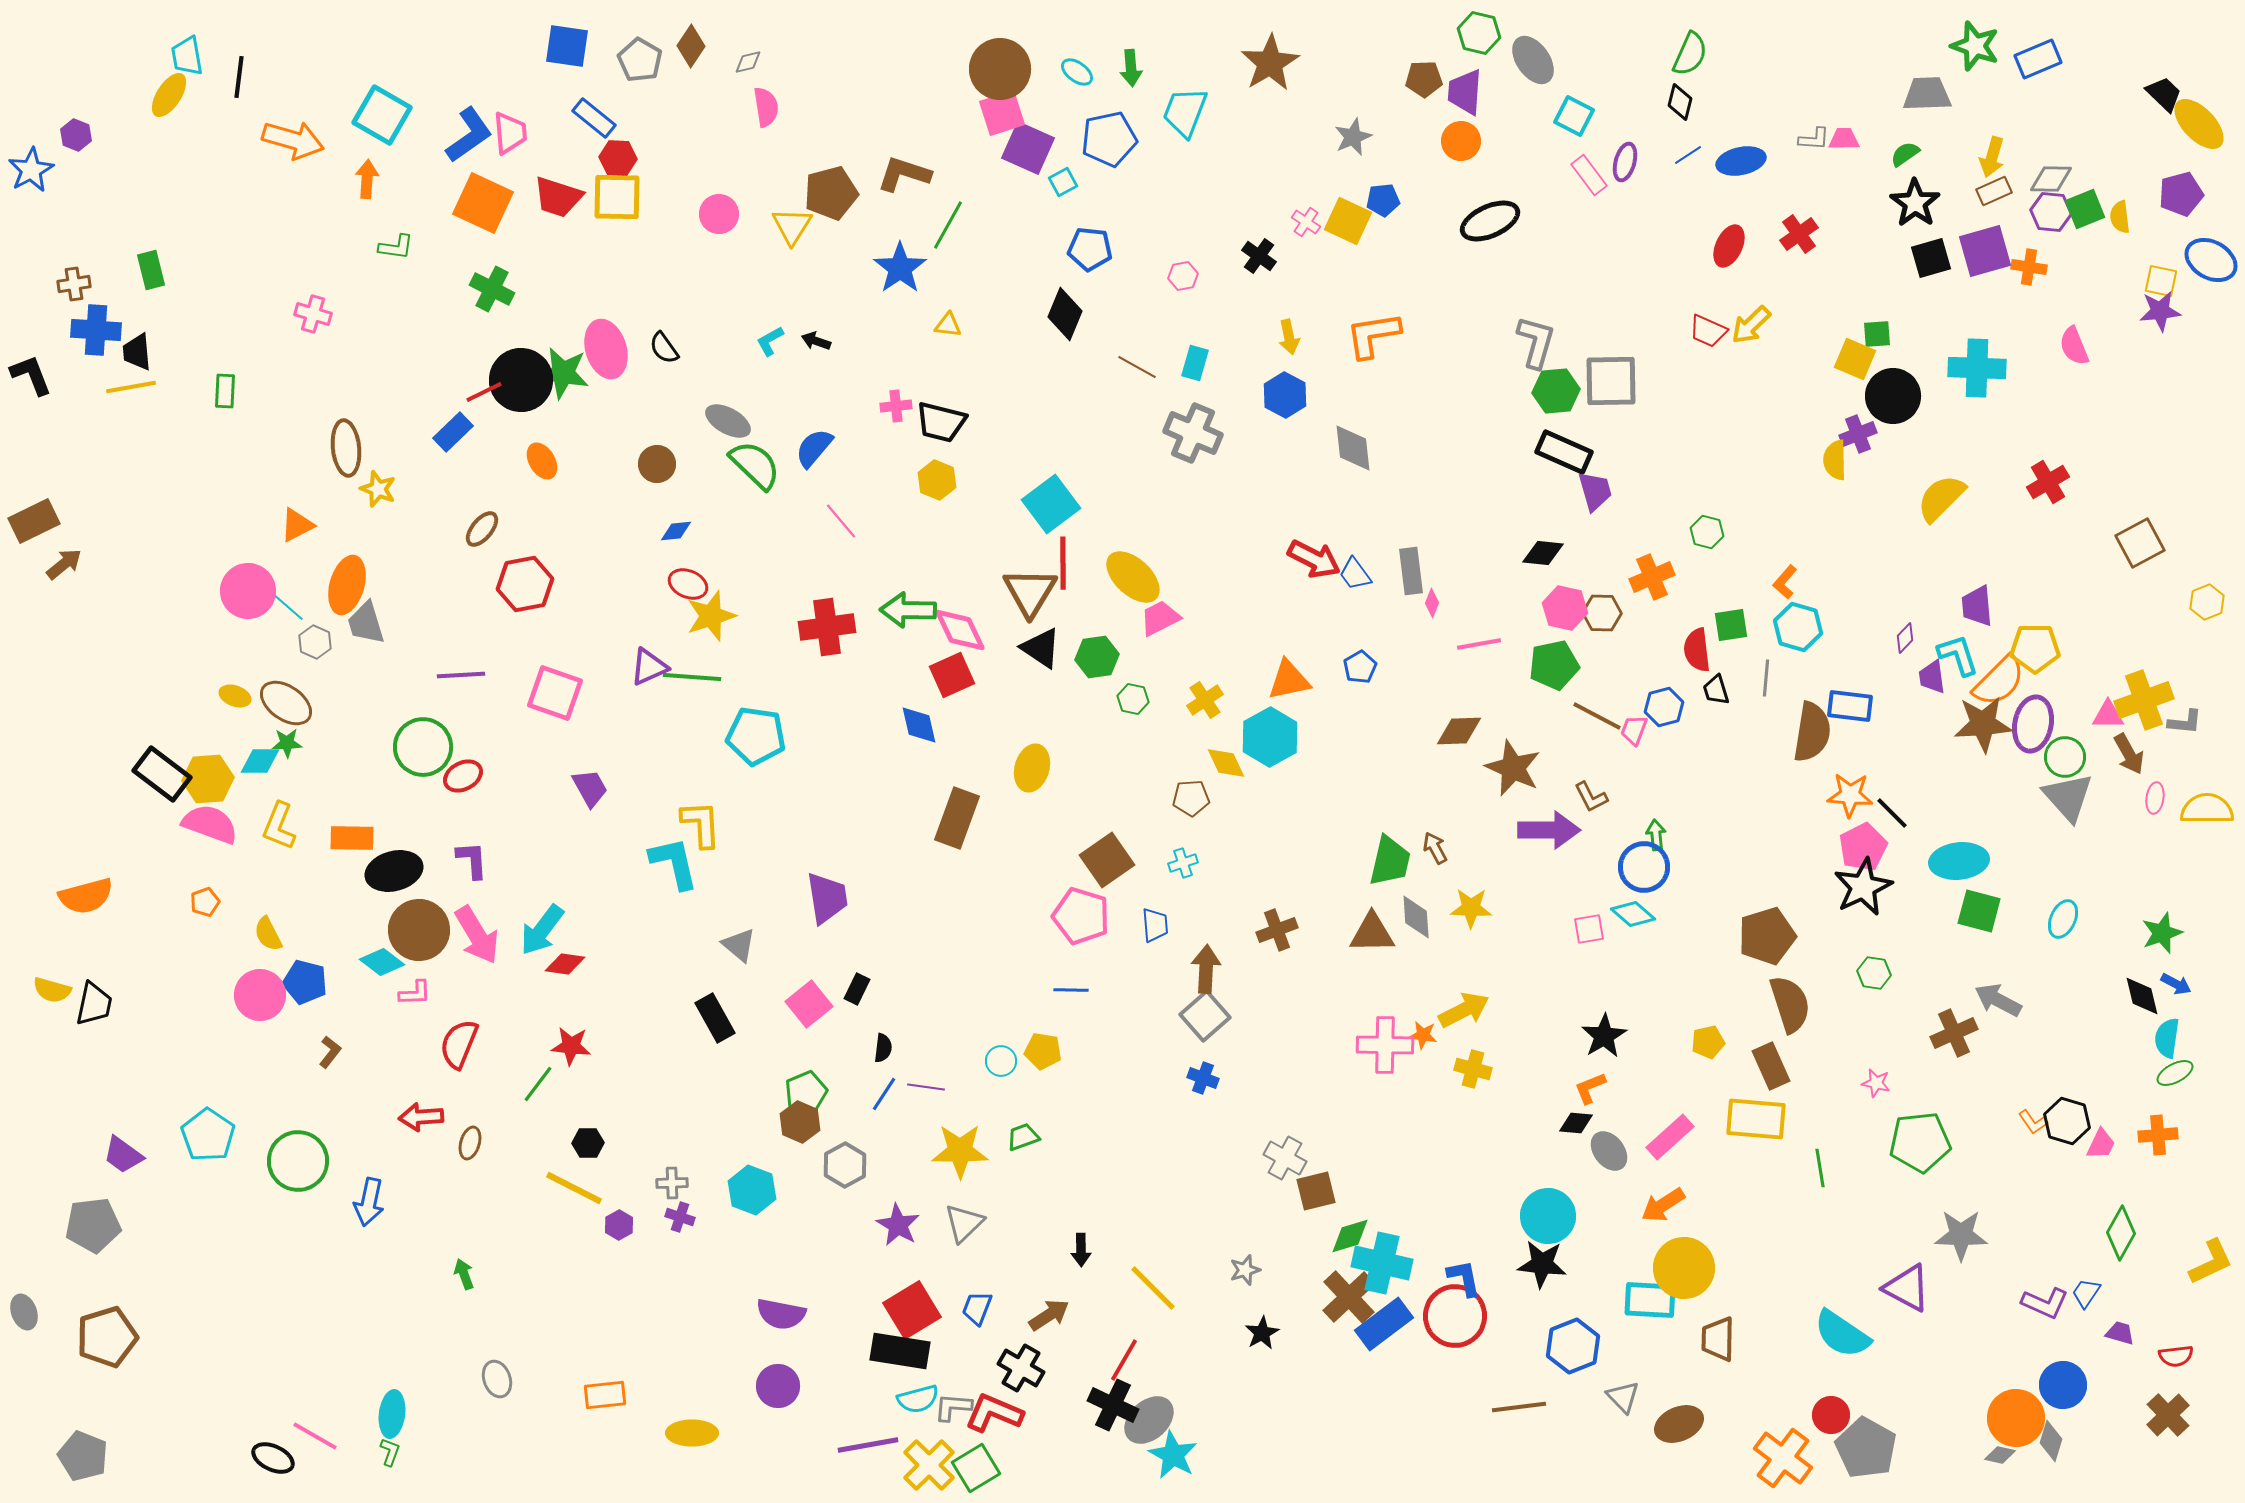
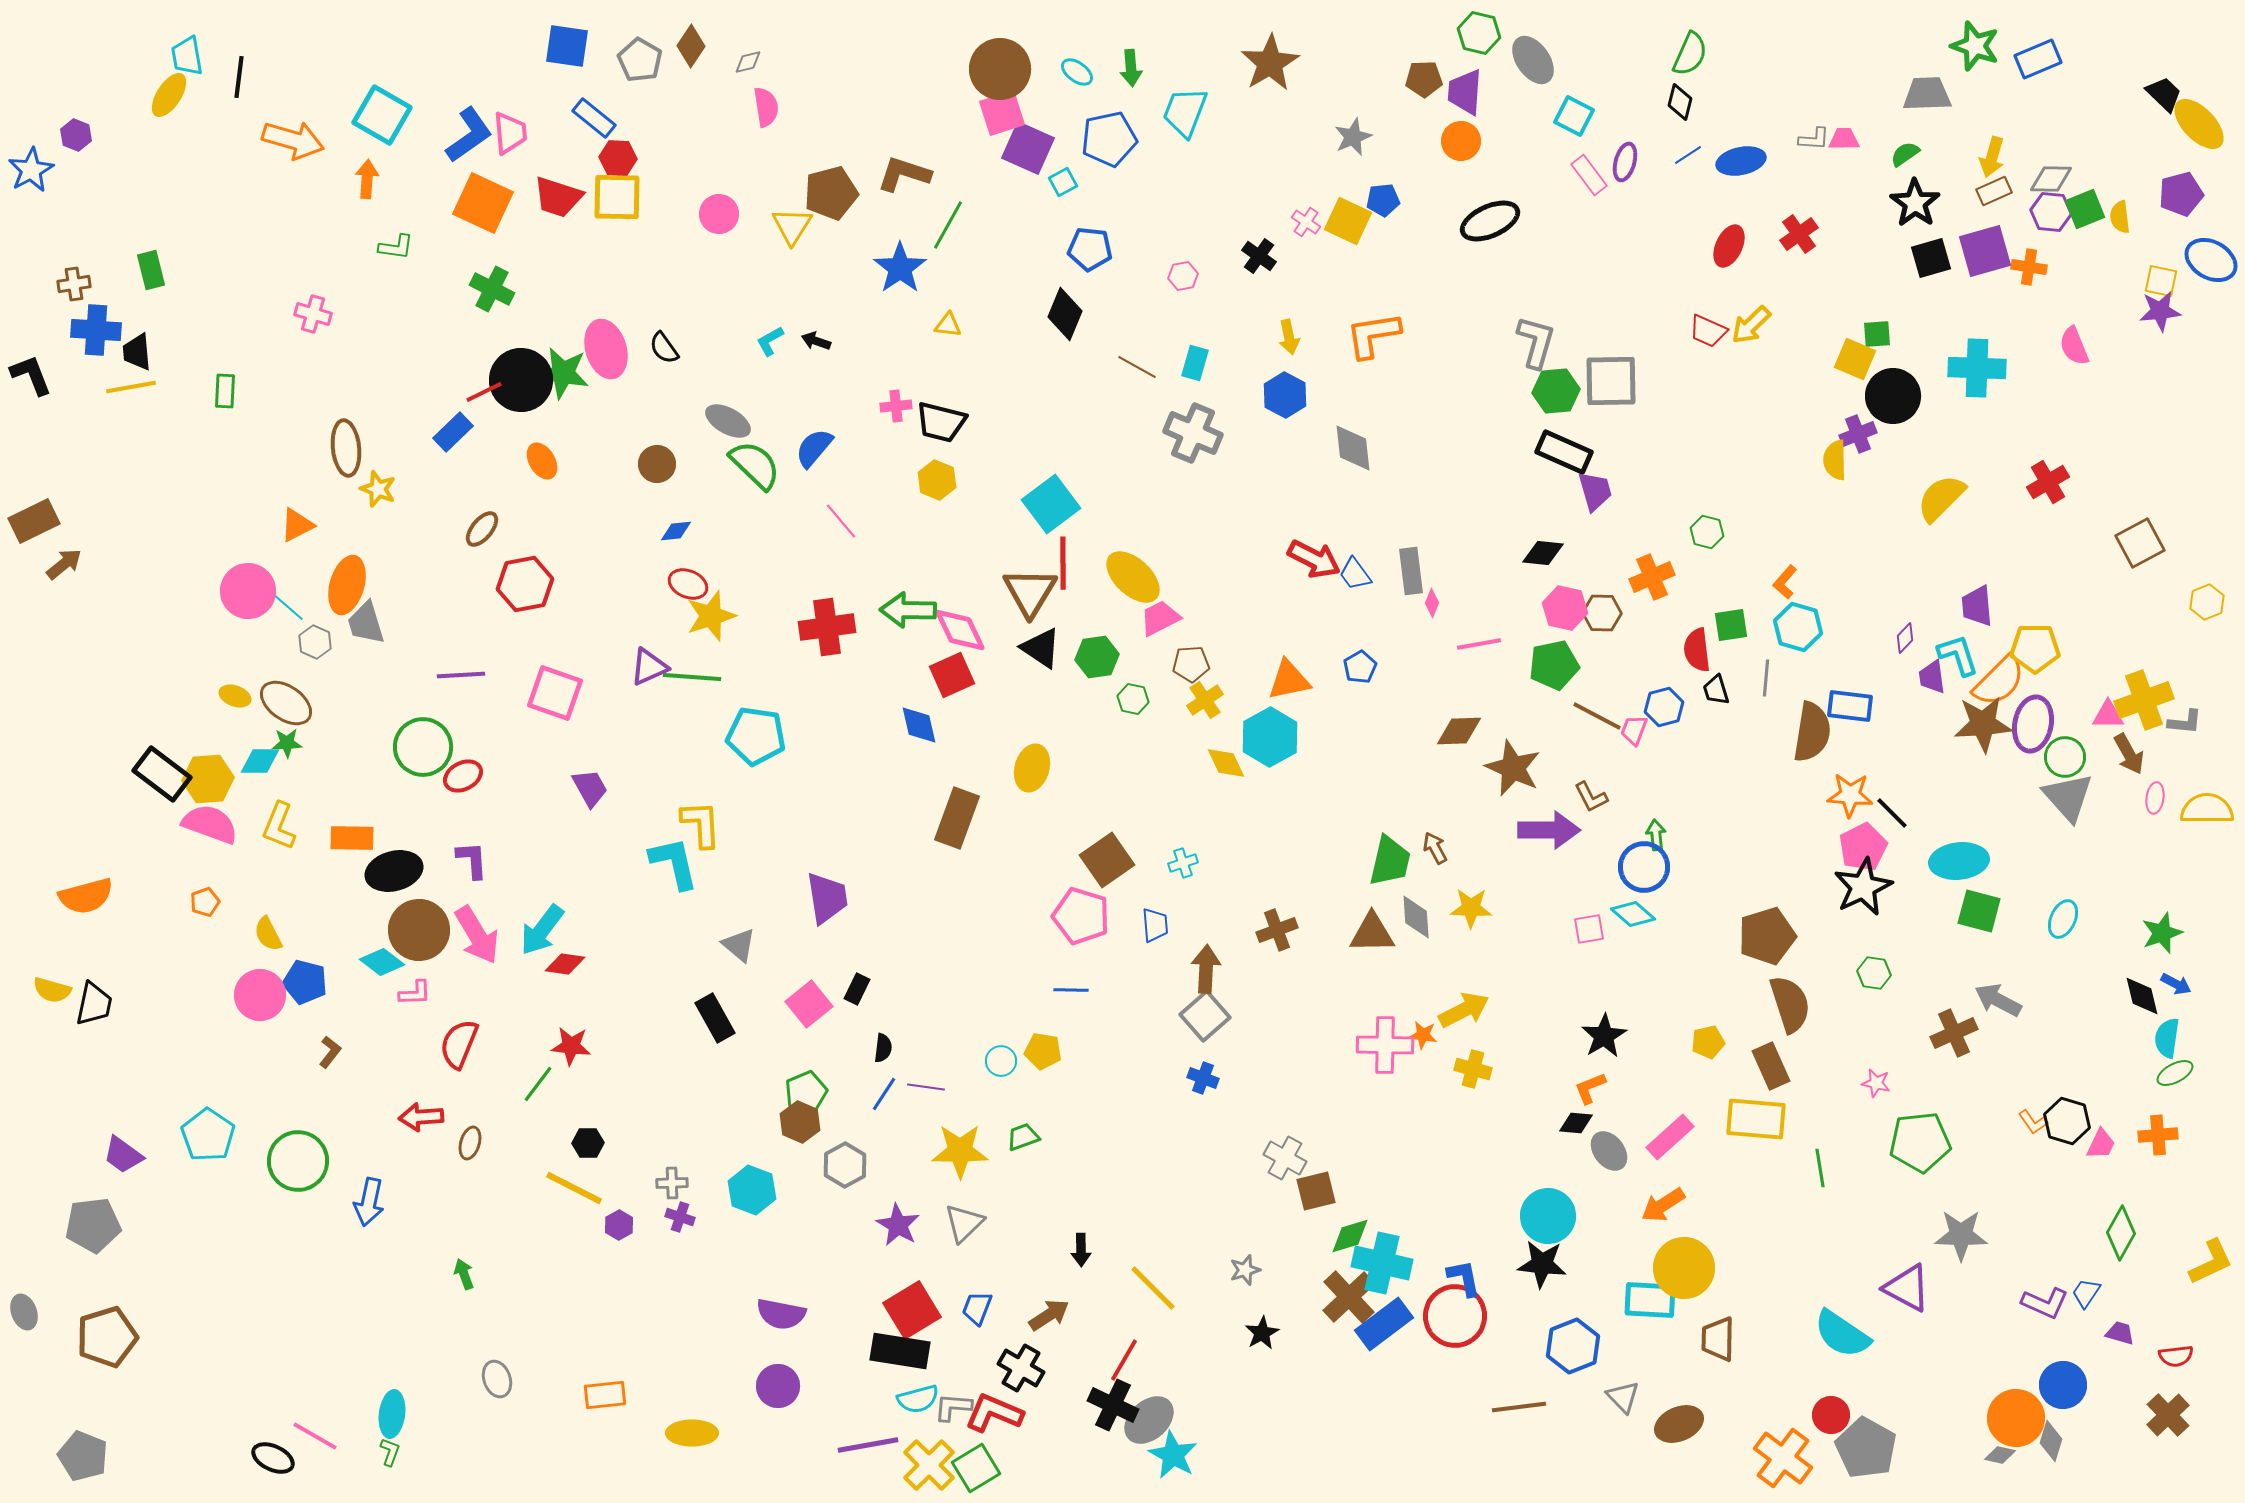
brown pentagon at (1191, 798): moved 134 px up
